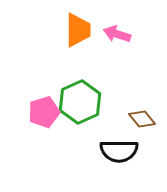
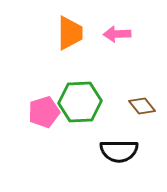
orange trapezoid: moved 8 px left, 3 px down
pink arrow: rotated 20 degrees counterclockwise
green hexagon: rotated 21 degrees clockwise
brown diamond: moved 13 px up
